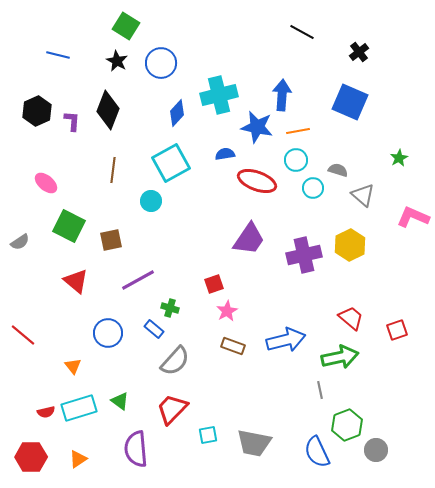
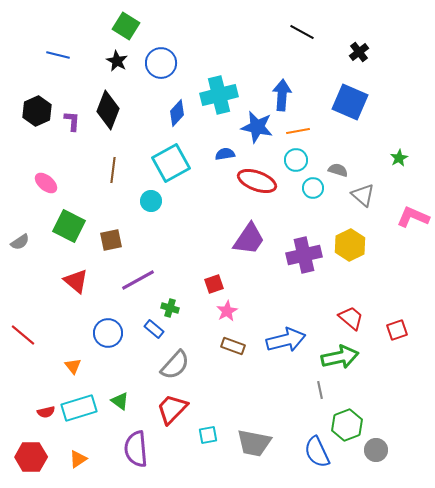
gray semicircle at (175, 361): moved 4 px down
